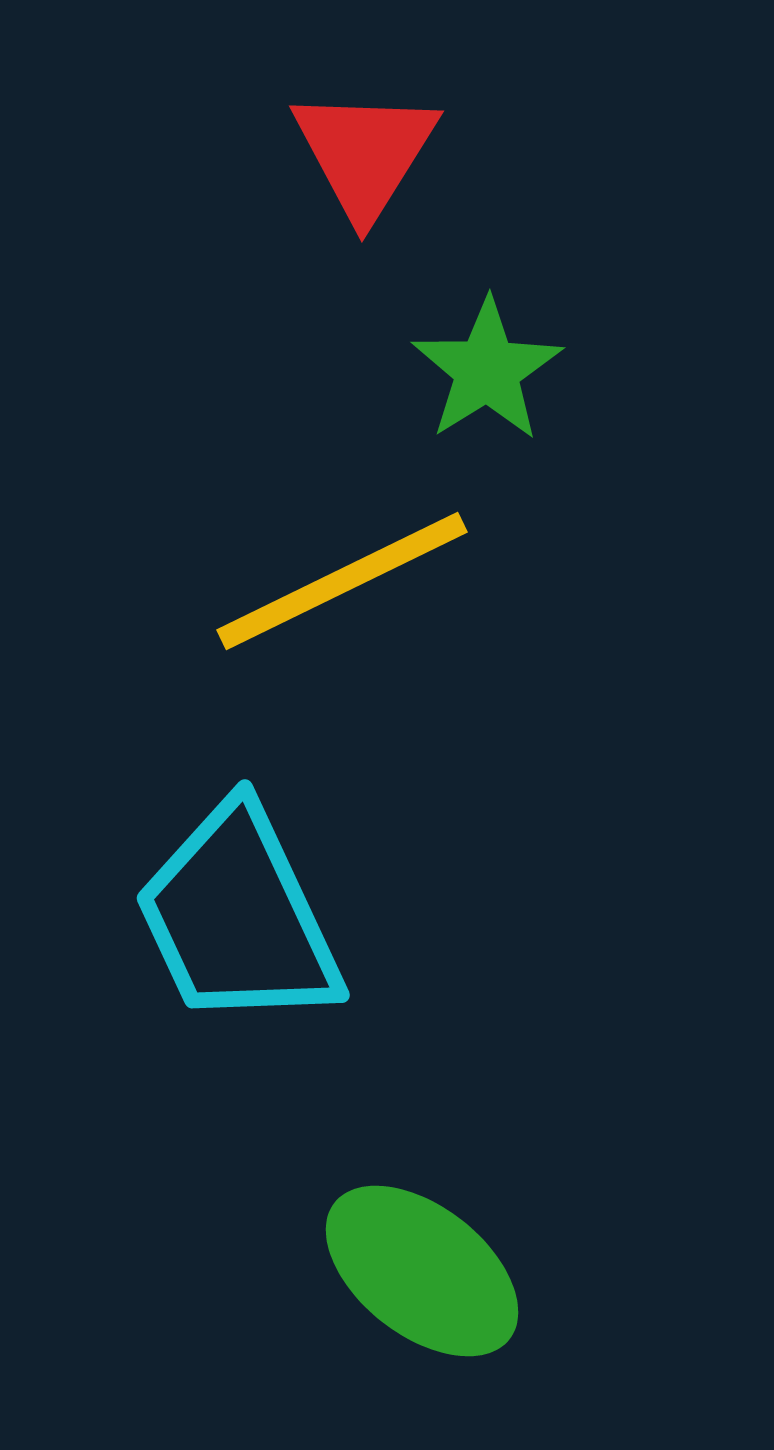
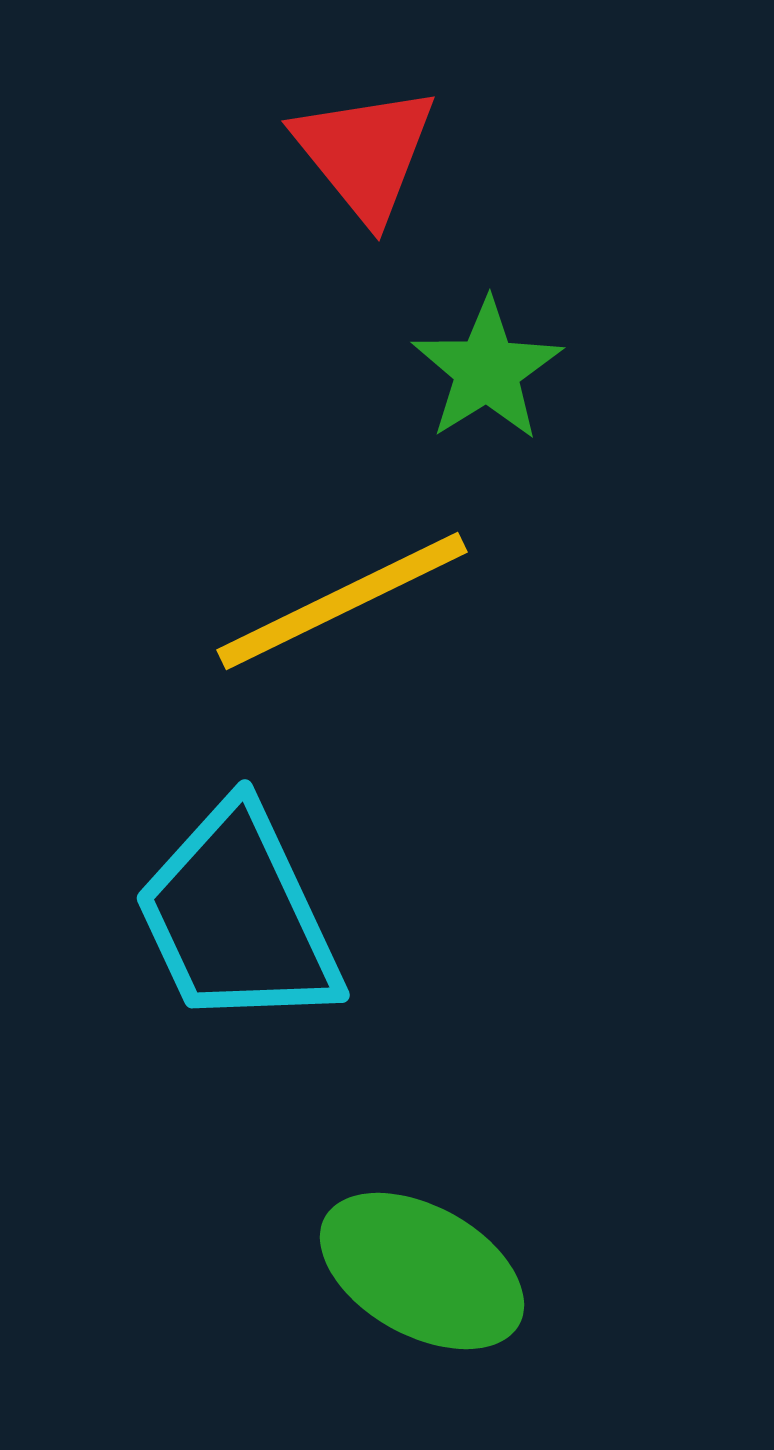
red triangle: rotated 11 degrees counterclockwise
yellow line: moved 20 px down
green ellipse: rotated 9 degrees counterclockwise
